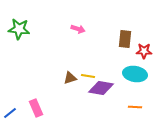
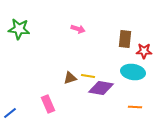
cyan ellipse: moved 2 px left, 2 px up
pink rectangle: moved 12 px right, 4 px up
